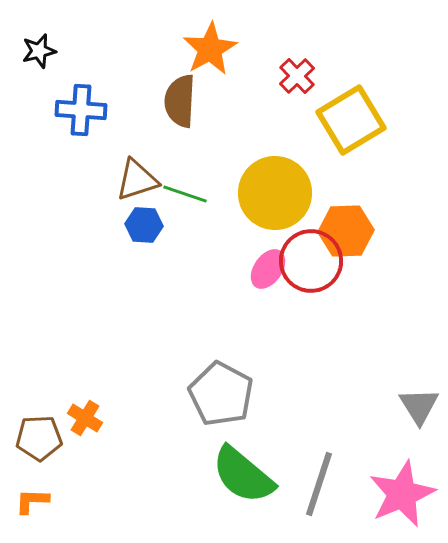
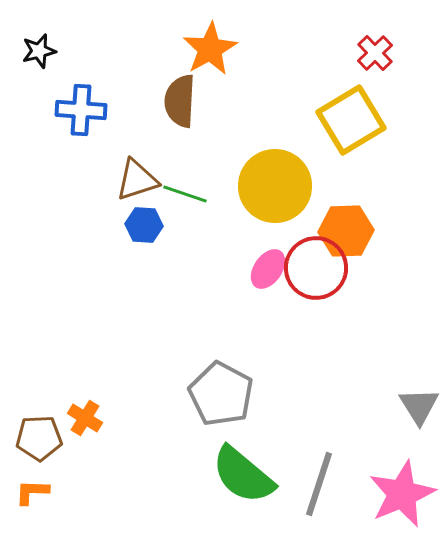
red cross: moved 78 px right, 23 px up
yellow circle: moved 7 px up
red circle: moved 5 px right, 7 px down
orange L-shape: moved 9 px up
